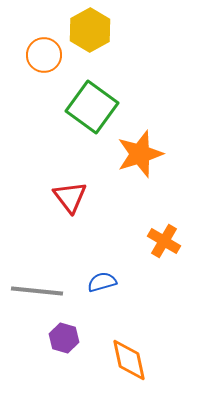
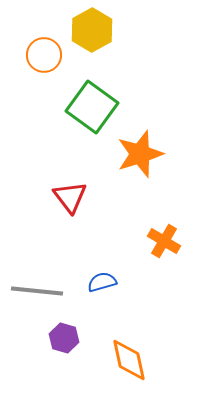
yellow hexagon: moved 2 px right
